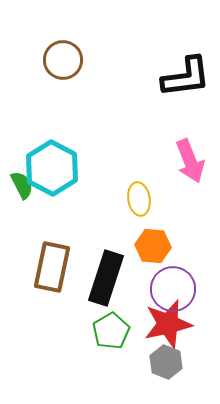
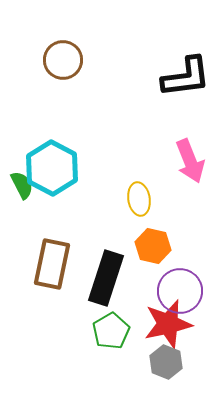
orange hexagon: rotated 8 degrees clockwise
brown rectangle: moved 3 px up
purple circle: moved 7 px right, 2 px down
